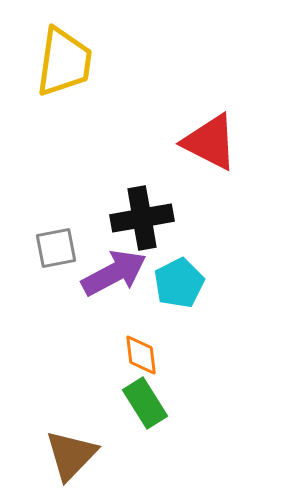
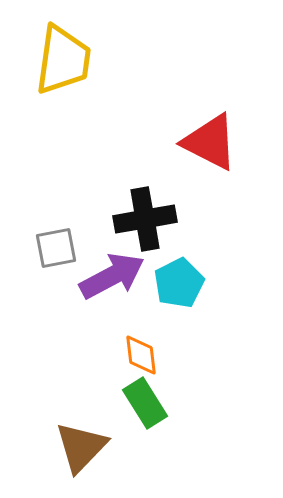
yellow trapezoid: moved 1 px left, 2 px up
black cross: moved 3 px right, 1 px down
purple arrow: moved 2 px left, 3 px down
brown triangle: moved 10 px right, 8 px up
